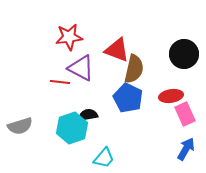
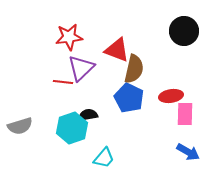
black circle: moved 23 px up
purple triangle: rotated 48 degrees clockwise
red line: moved 3 px right
blue pentagon: moved 1 px right
pink rectangle: rotated 25 degrees clockwise
blue arrow: moved 2 px right, 3 px down; rotated 90 degrees clockwise
